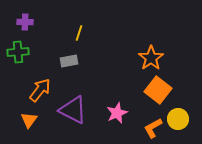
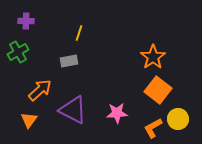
purple cross: moved 1 px right, 1 px up
green cross: rotated 25 degrees counterclockwise
orange star: moved 2 px right, 1 px up
orange arrow: rotated 10 degrees clockwise
pink star: rotated 20 degrees clockwise
